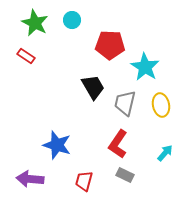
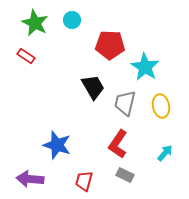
yellow ellipse: moved 1 px down
